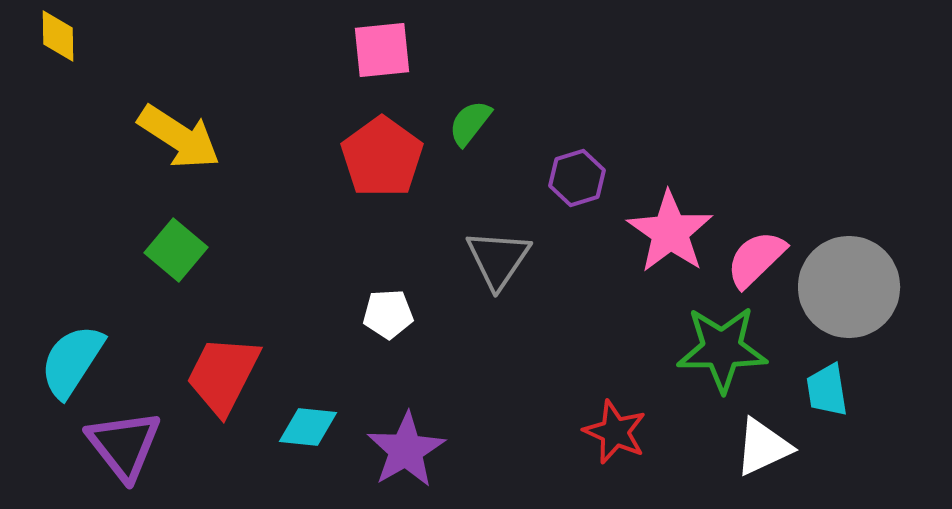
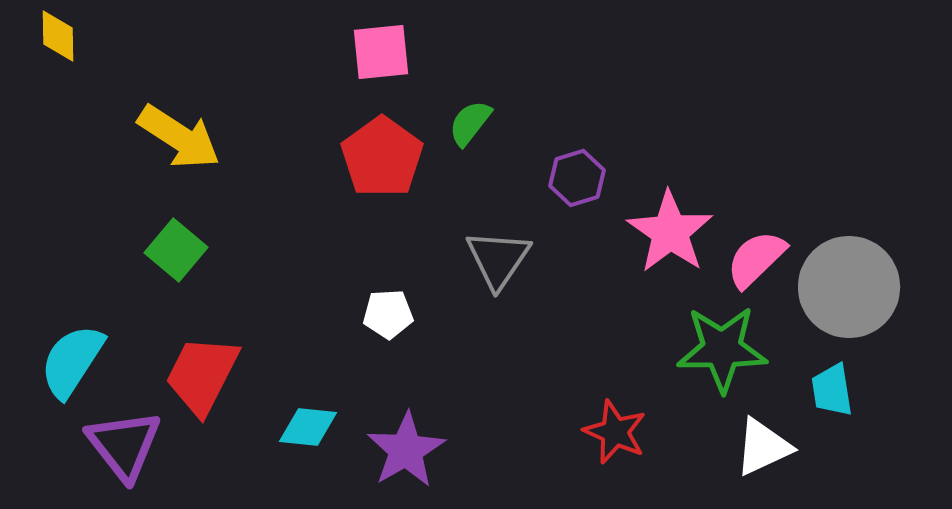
pink square: moved 1 px left, 2 px down
red trapezoid: moved 21 px left
cyan trapezoid: moved 5 px right
